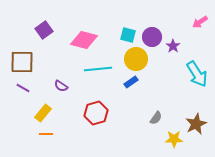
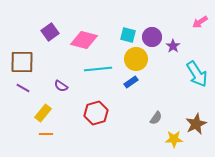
purple square: moved 6 px right, 2 px down
